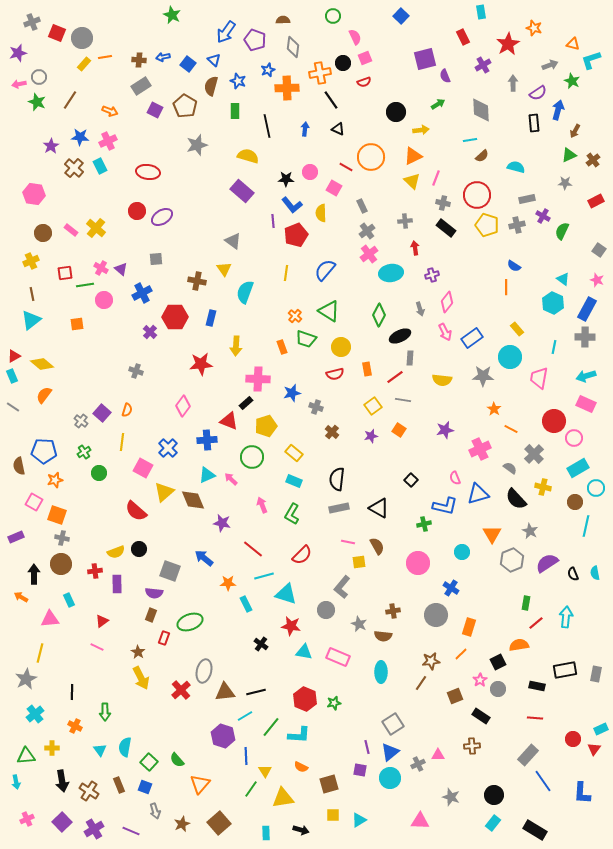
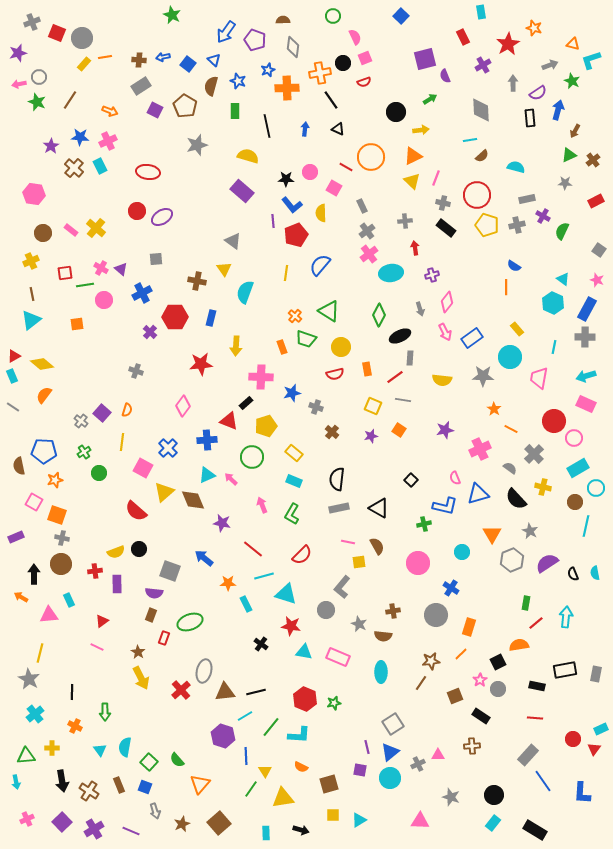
green arrow at (438, 104): moved 8 px left, 5 px up
black rectangle at (534, 123): moved 4 px left, 5 px up
blue semicircle at (325, 270): moved 5 px left, 5 px up
pink cross at (258, 379): moved 3 px right, 2 px up
yellow square at (373, 406): rotated 30 degrees counterclockwise
pink triangle at (50, 619): moved 1 px left, 4 px up
gray star at (26, 679): moved 3 px right; rotated 15 degrees counterclockwise
